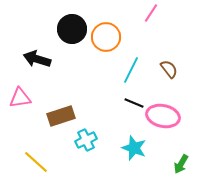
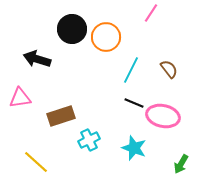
cyan cross: moved 3 px right
